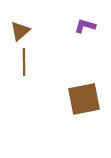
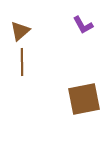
purple L-shape: moved 2 px left, 1 px up; rotated 135 degrees counterclockwise
brown line: moved 2 px left
